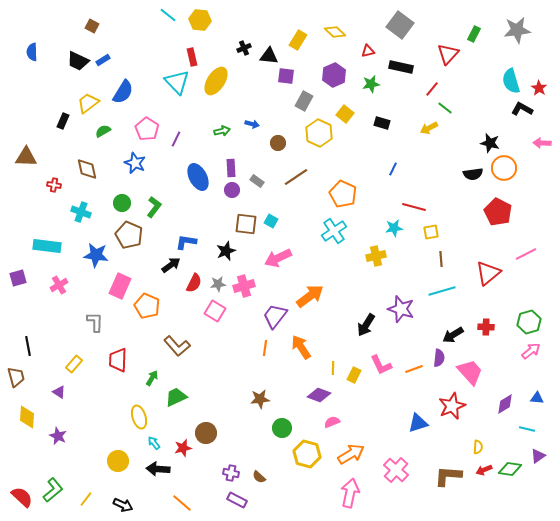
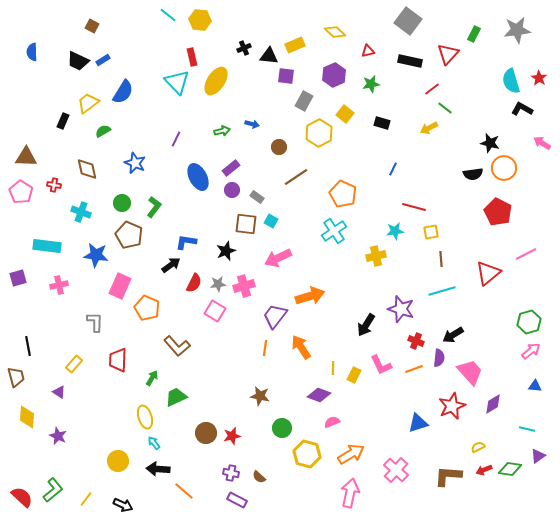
gray square at (400, 25): moved 8 px right, 4 px up
yellow rectangle at (298, 40): moved 3 px left, 5 px down; rotated 36 degrees clockwise
black rectangle at (401, 67): moved 9 px right, 6 px up
red star at (539, 88): moved 10 px up
red line at (432, 89): rotated 14 degrees clockwise
pink pentagon at (147, 129): moved 126 px left, 63 px down
yellow hexagon at (319, 133): rotated 8 degrees clockwise
brown circle at (278, 143): moved 1 px right, 4 px down
pink arrow at (542, 143): rotated 30 degrees clockwise
purple rectangle at (231, 168): rotated 54 degrees clockwise
gray rectangle at (257, 181): moved 16 px down
cyan star at (394, 228): moved 1 px right, 3 px down
pink cross at (59, 285): rotated 18 degrees clockwise
orange arrow at (310, 296): rotated 20 degrees clockwise
orange pentagon at (147, 306): moved 2 px down
red cross at (486, 327): moved 70 px left, 14 px down; rotated 21 degrees clockwise
blue triangle at (537, 398): moved 2 px left, 12 px up
brown star at (260, 399): moved 3 px up; rotated 18 degrees clockwise
purple diamond at (505, 404): moved 12 px left
yellow ellipse at (139, 417): moved 6 px right
yellow semicircle at (478, 447): rotated 120 degrees counterclockwise
red star at (183, 448): moved 49 px right, 12 px up
orange line at (182, 503): moved 2 px right, 12 px up
